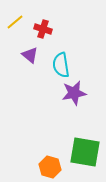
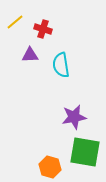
purple triangle: rotated 42 degrees counterclockwise
purple star: moved 24 px down
